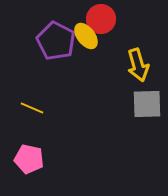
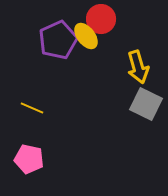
purple pentagon: moved 2 px right, 1 px up; rotated 21 degrees clockwise
yellow arrow: moved 2 px down
gray square: moved 1 px left; rotated 28 degrees clockwise
